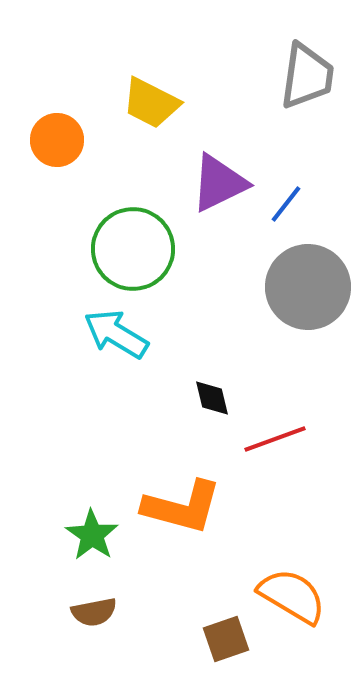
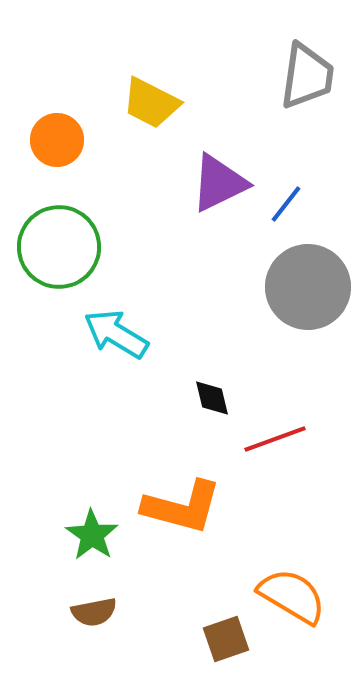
green circle: moved 74 px left, 2 px up
